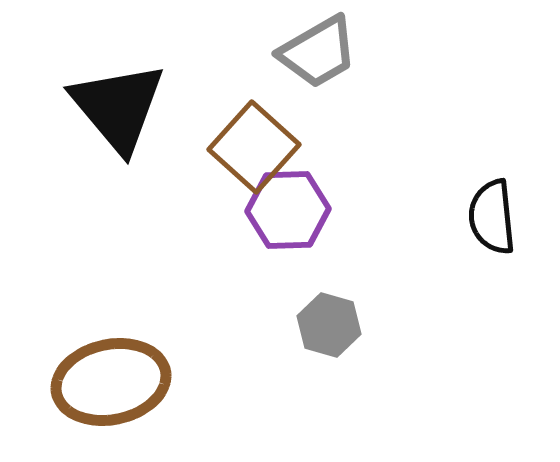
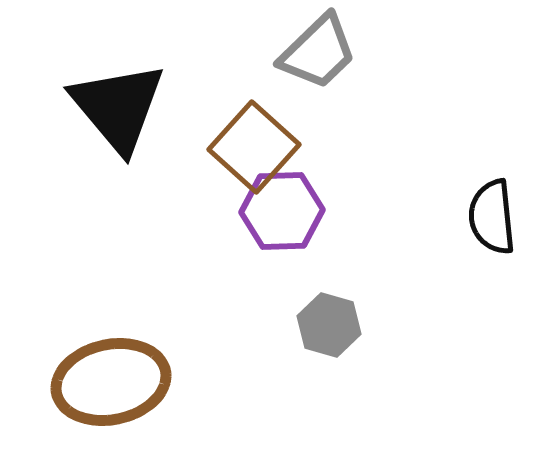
gray trapezoid: rotated 14 degrees counterclockwise
purple hexagon: moved 6 px left, 1 px down
